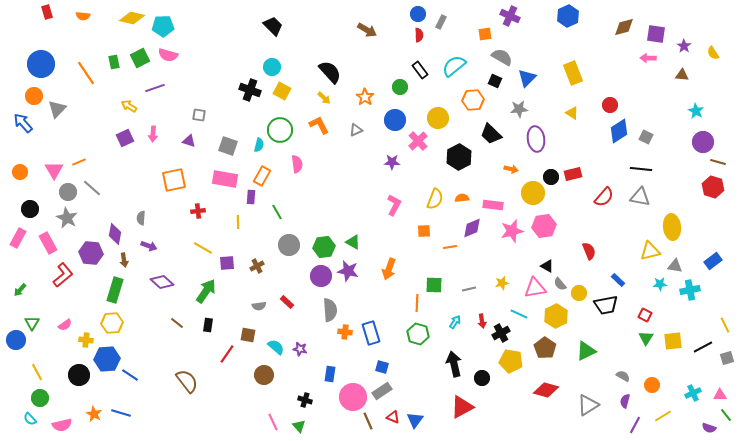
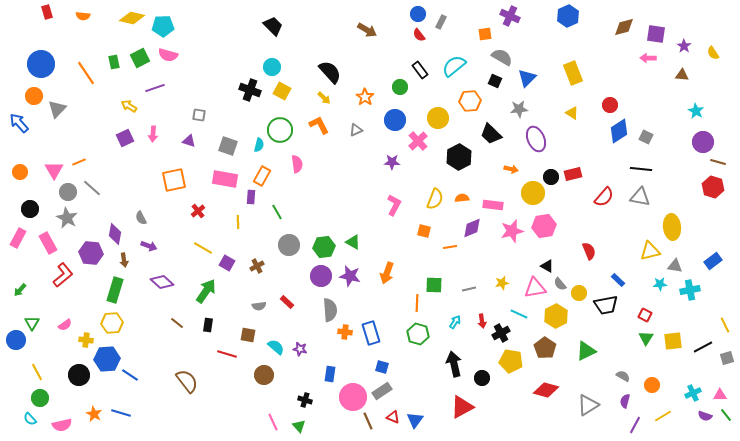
red semicircle at (419, 35): rotated 144 degrees clockwise
orange hexagon at (473, 100): moved 3 px left, 1 px down
blue arrow at (23, 123): moved 4 px left
purple ellipse at (536, 139): rotated 15 degrees counterclockwise
red cross at (198, 211): rotated 32 degrees counterclockwise
gray semicircle at (141, 218): rotated 32 degrees counterclockwise
orange square at (424, 231): rotated 16 degrees clockwise
purple square at (227, 263): rotated 35 degrees clockwise
orange arrow at (389, 269): moved 2 px left, 4 px down
purple star at (348, 271): moved 2 px right, 5 px down
red line at (227, 354): rotated 72 degrees clockwise
purple semicircle at (709, 428): moved 4 px left, 12 px up
